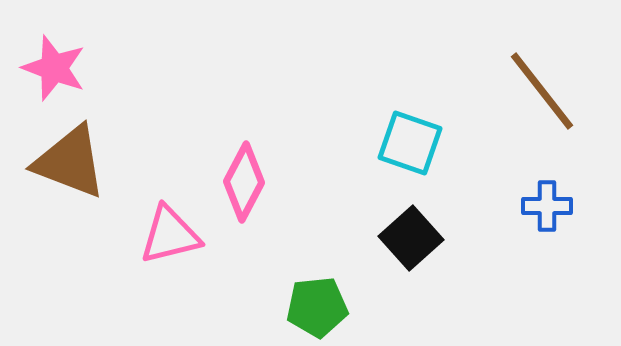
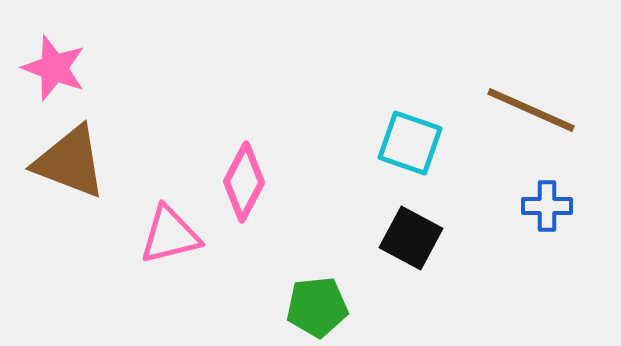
brown line: moved 11 px left, 19 px down; rotated 28 degrees counterclockwise
black square: rotated 20 degrees counterclockwise
